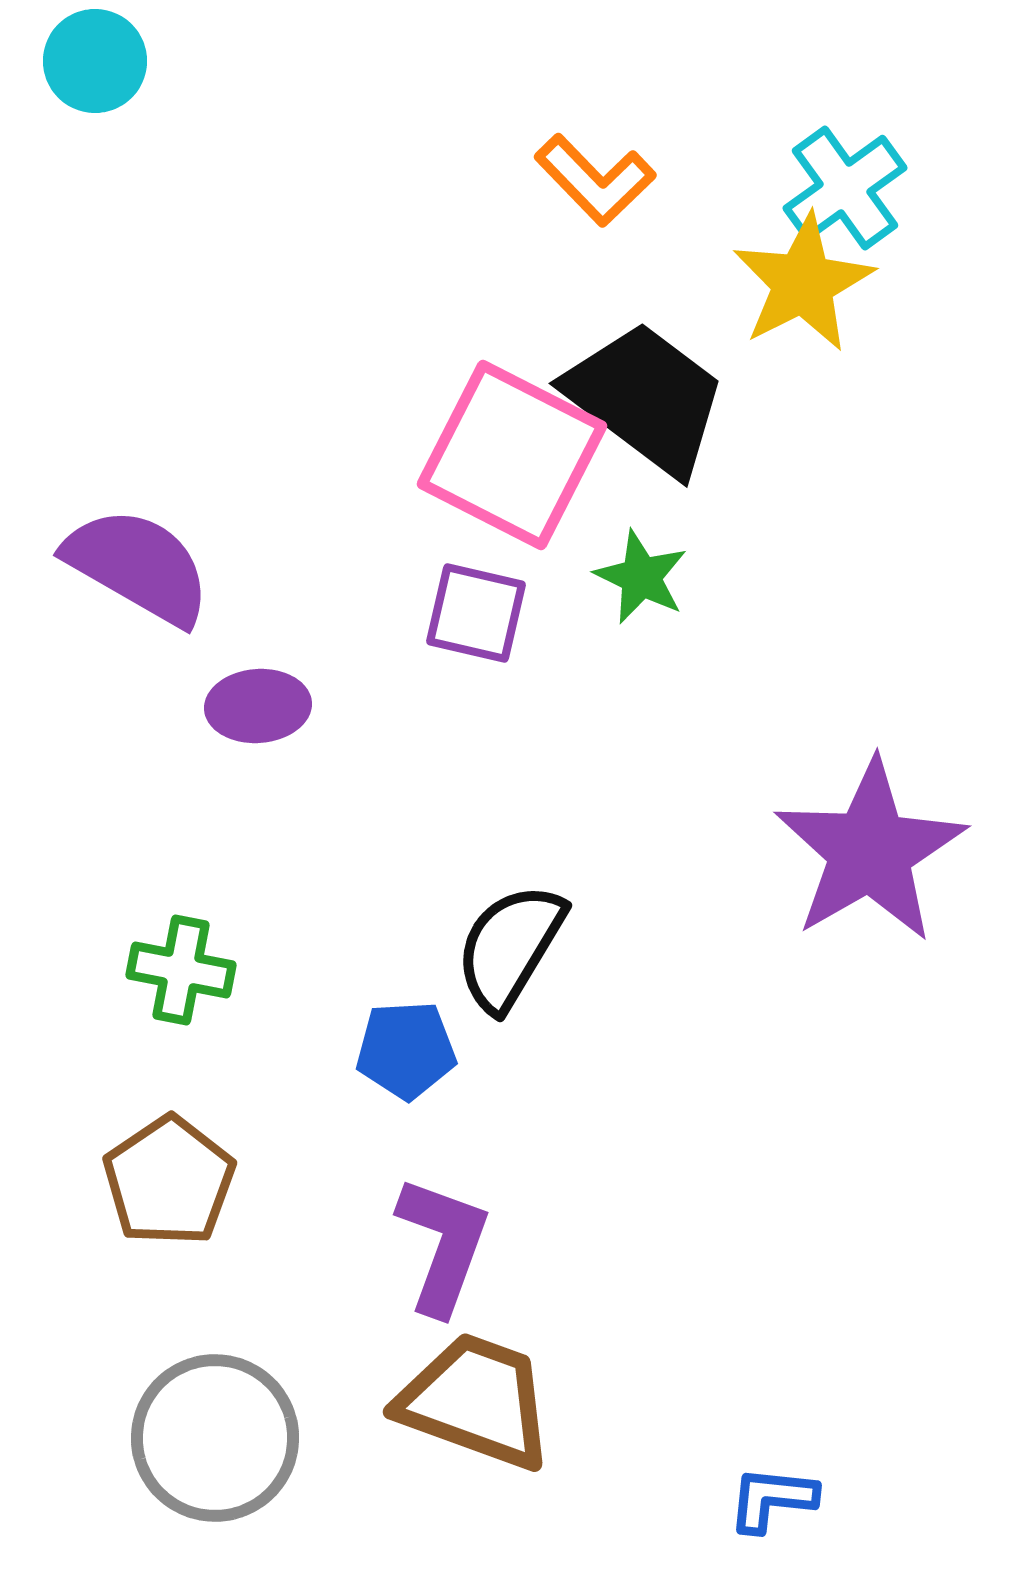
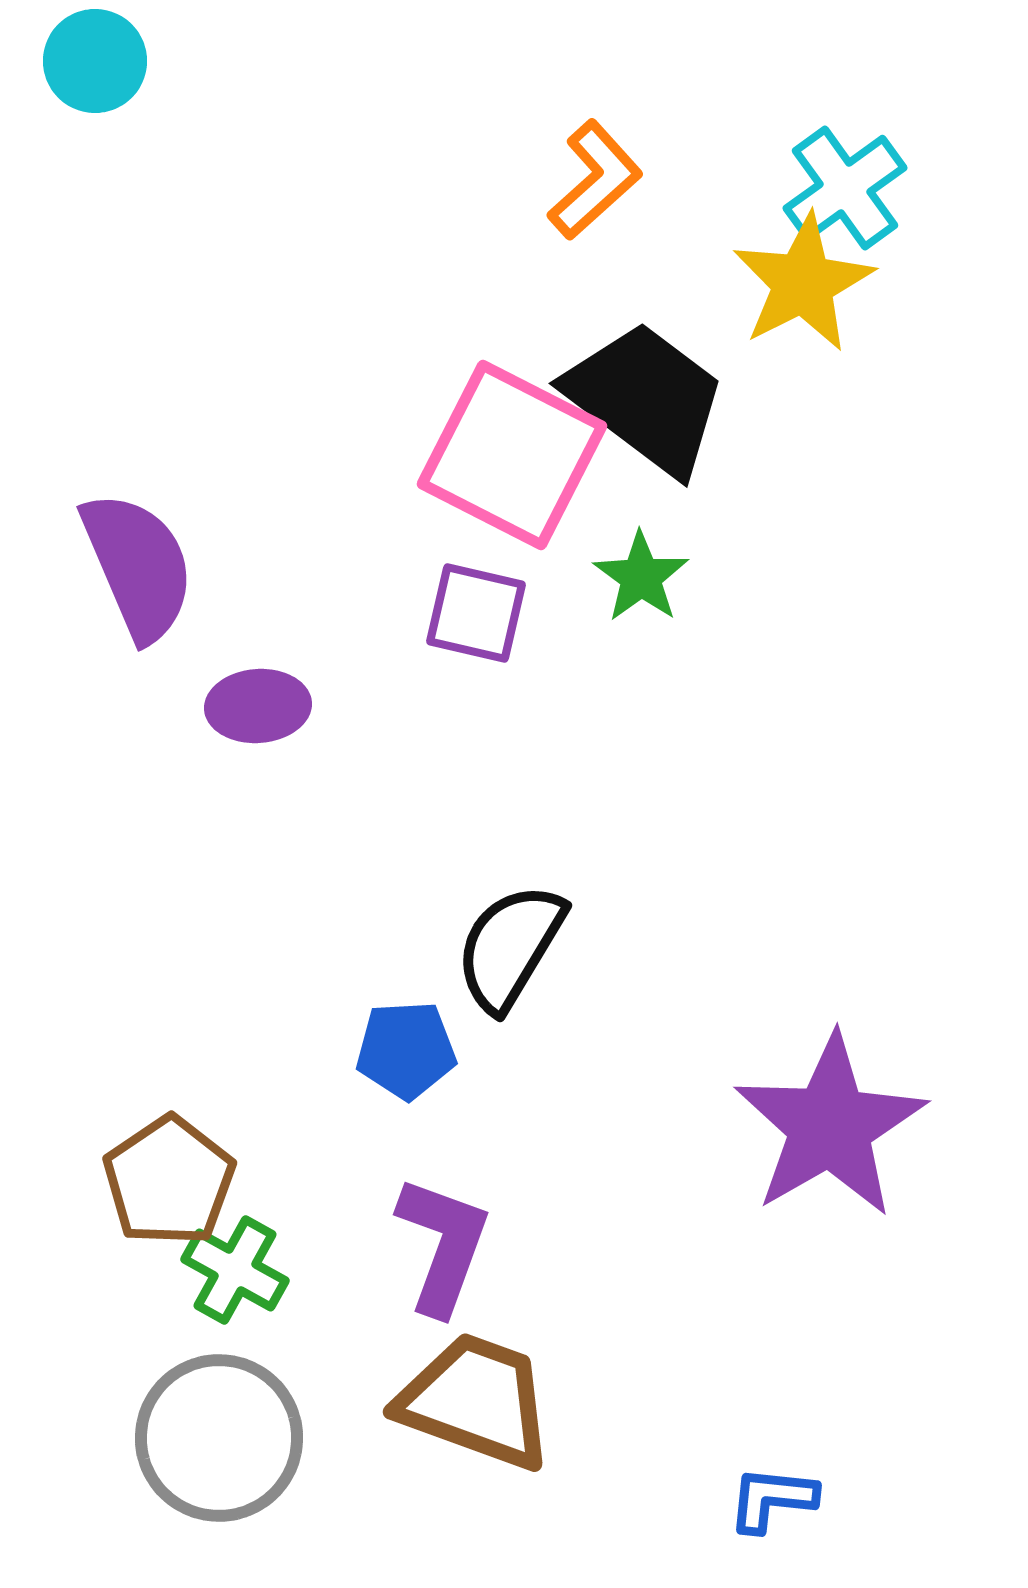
orange L-shape: rotated 88 degrees counterclockwise
purple semicircle: rotated 37 degrees clockwise
green star: rotated 10 degrees clockwise
purple star: moved 40 px left, 275 px down
green cross: moved 54 px right, 300 px down; rotated 18 degrees clockwise
gray circle: moved 4 px right
